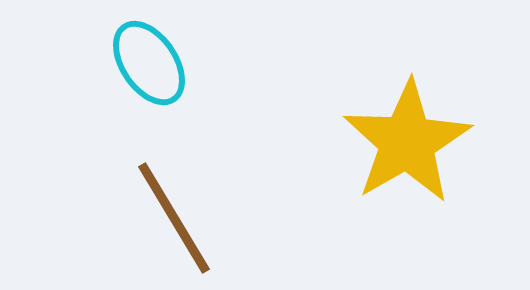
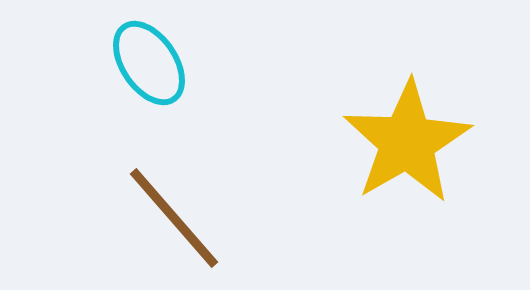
brown line: rotated 10 degrees counterclockwise
